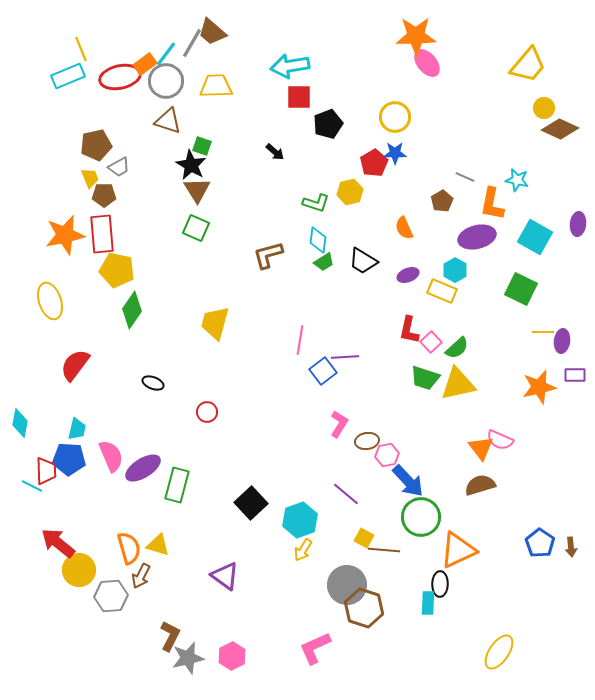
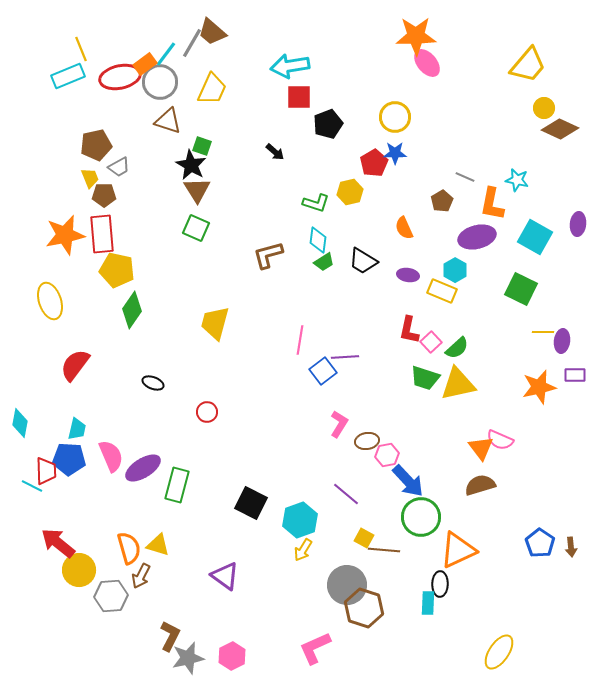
gray circle at (166, 81): moved 6 px left, 1 px down
yellow trapezoid at (216, 86): moved 4 px left, 3 px down; rotated 116 degrees clockwise
purple ellipse at (408, 275): rotated 30 degrees clockwise
black square at (251, 503): rotated 20 degrees counterclockwise
